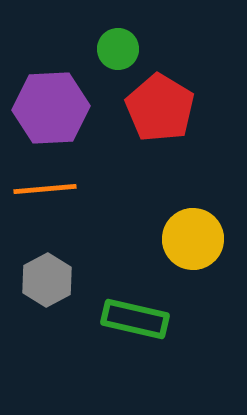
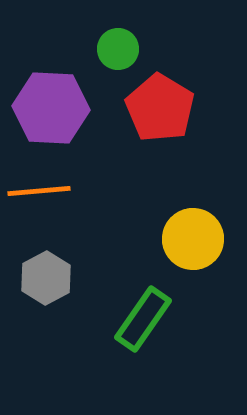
purple hexagon: rotated 6 degrees clockwise
orange line: moved 6 px left, 2 px down
gray hexagon: moved 1 px left, 2 px up
green rectangle: moved 8 px right; rotated 68 degrees counterclockwise
